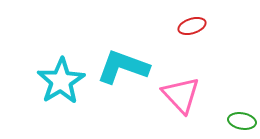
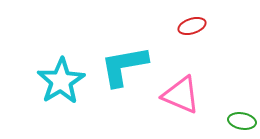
cyan L-shape: moved 1 px right, 1 px up; rotated 30 degrees counterclockwise
pink triangle: rotated 24 degrees counterclockwise
